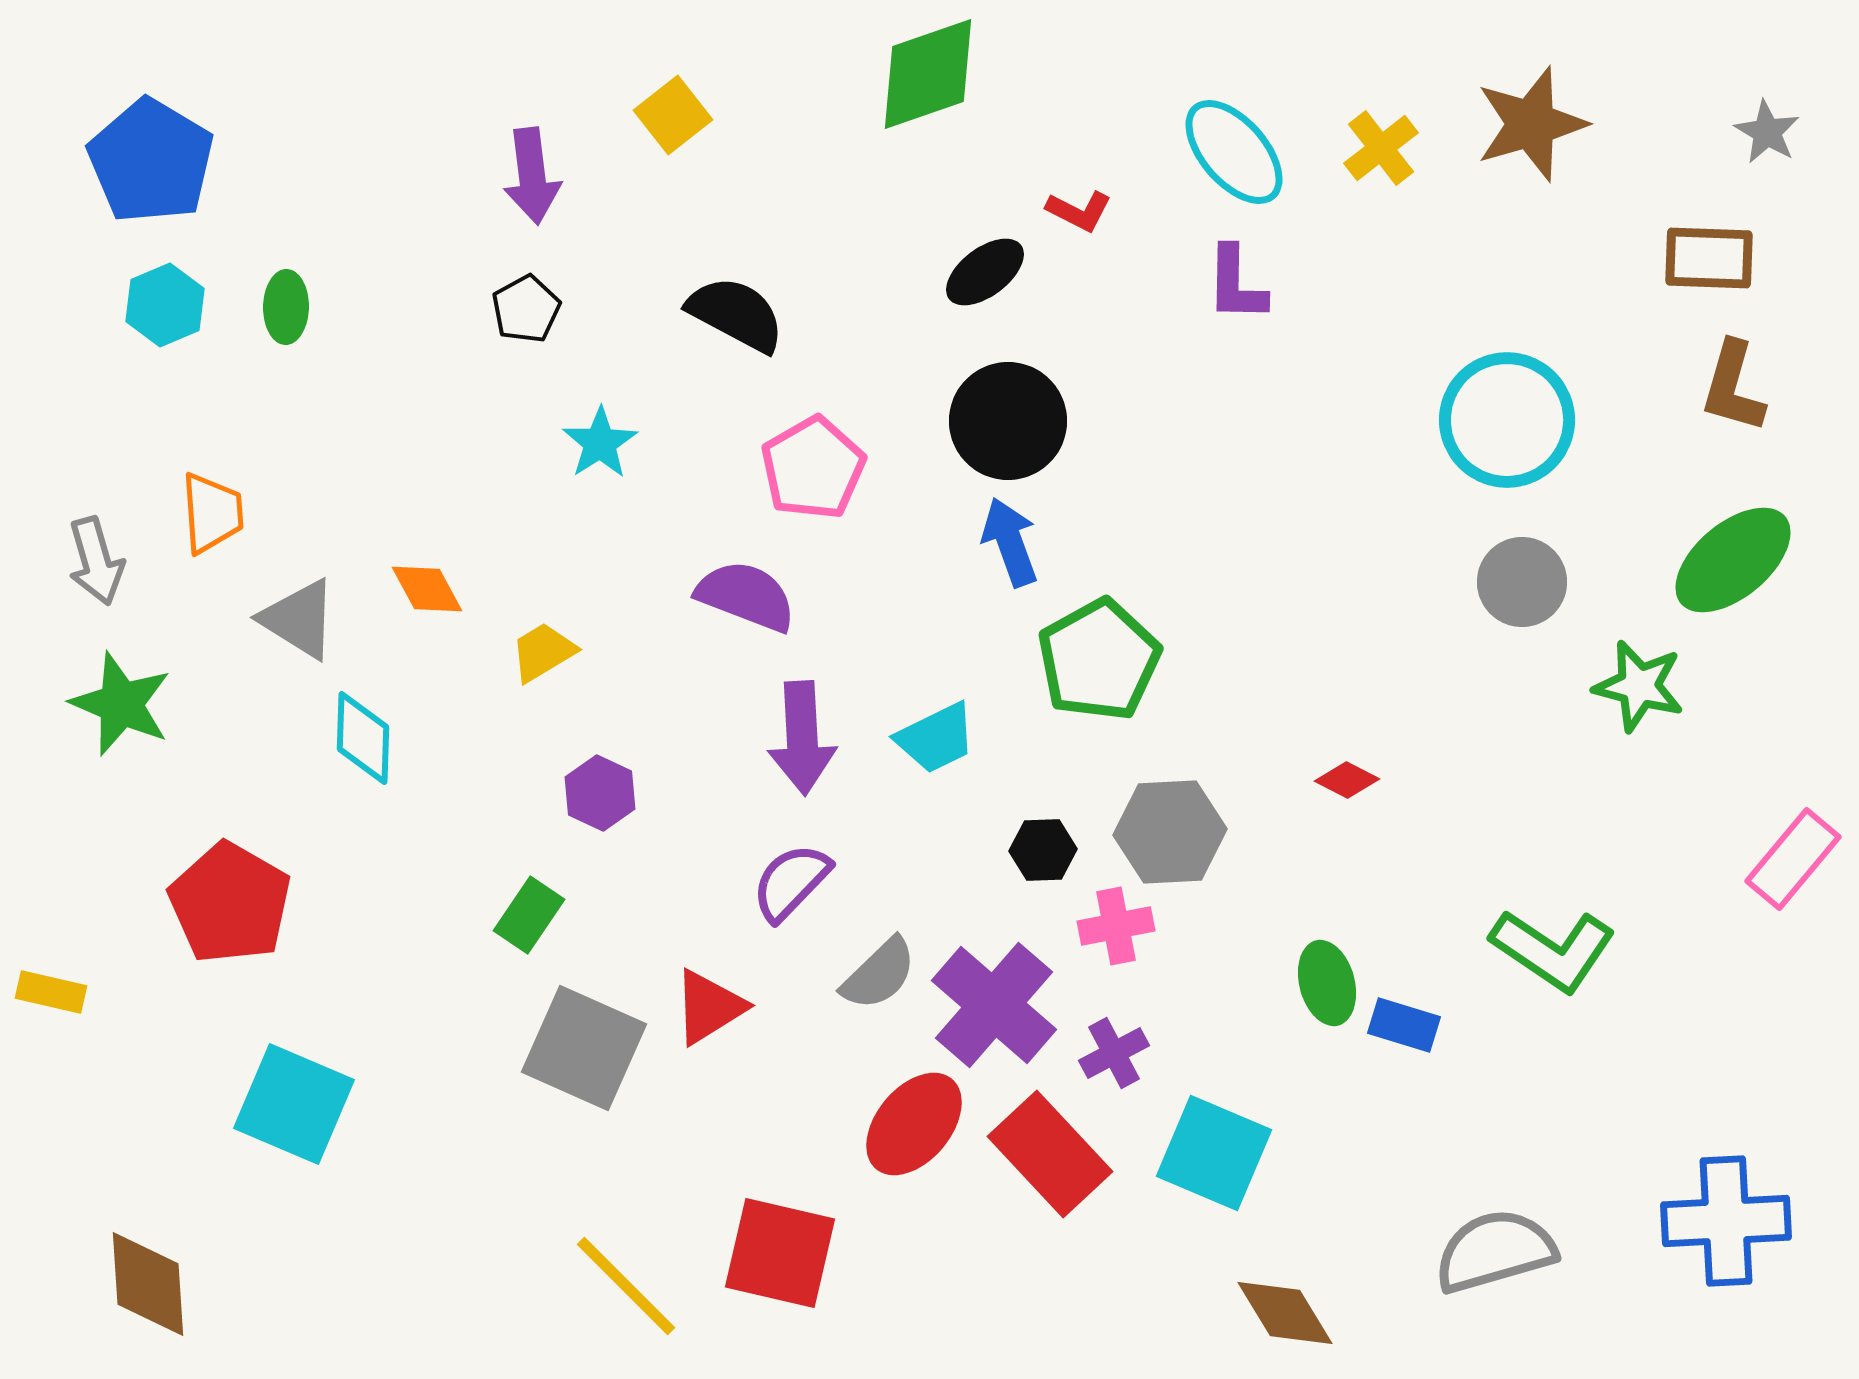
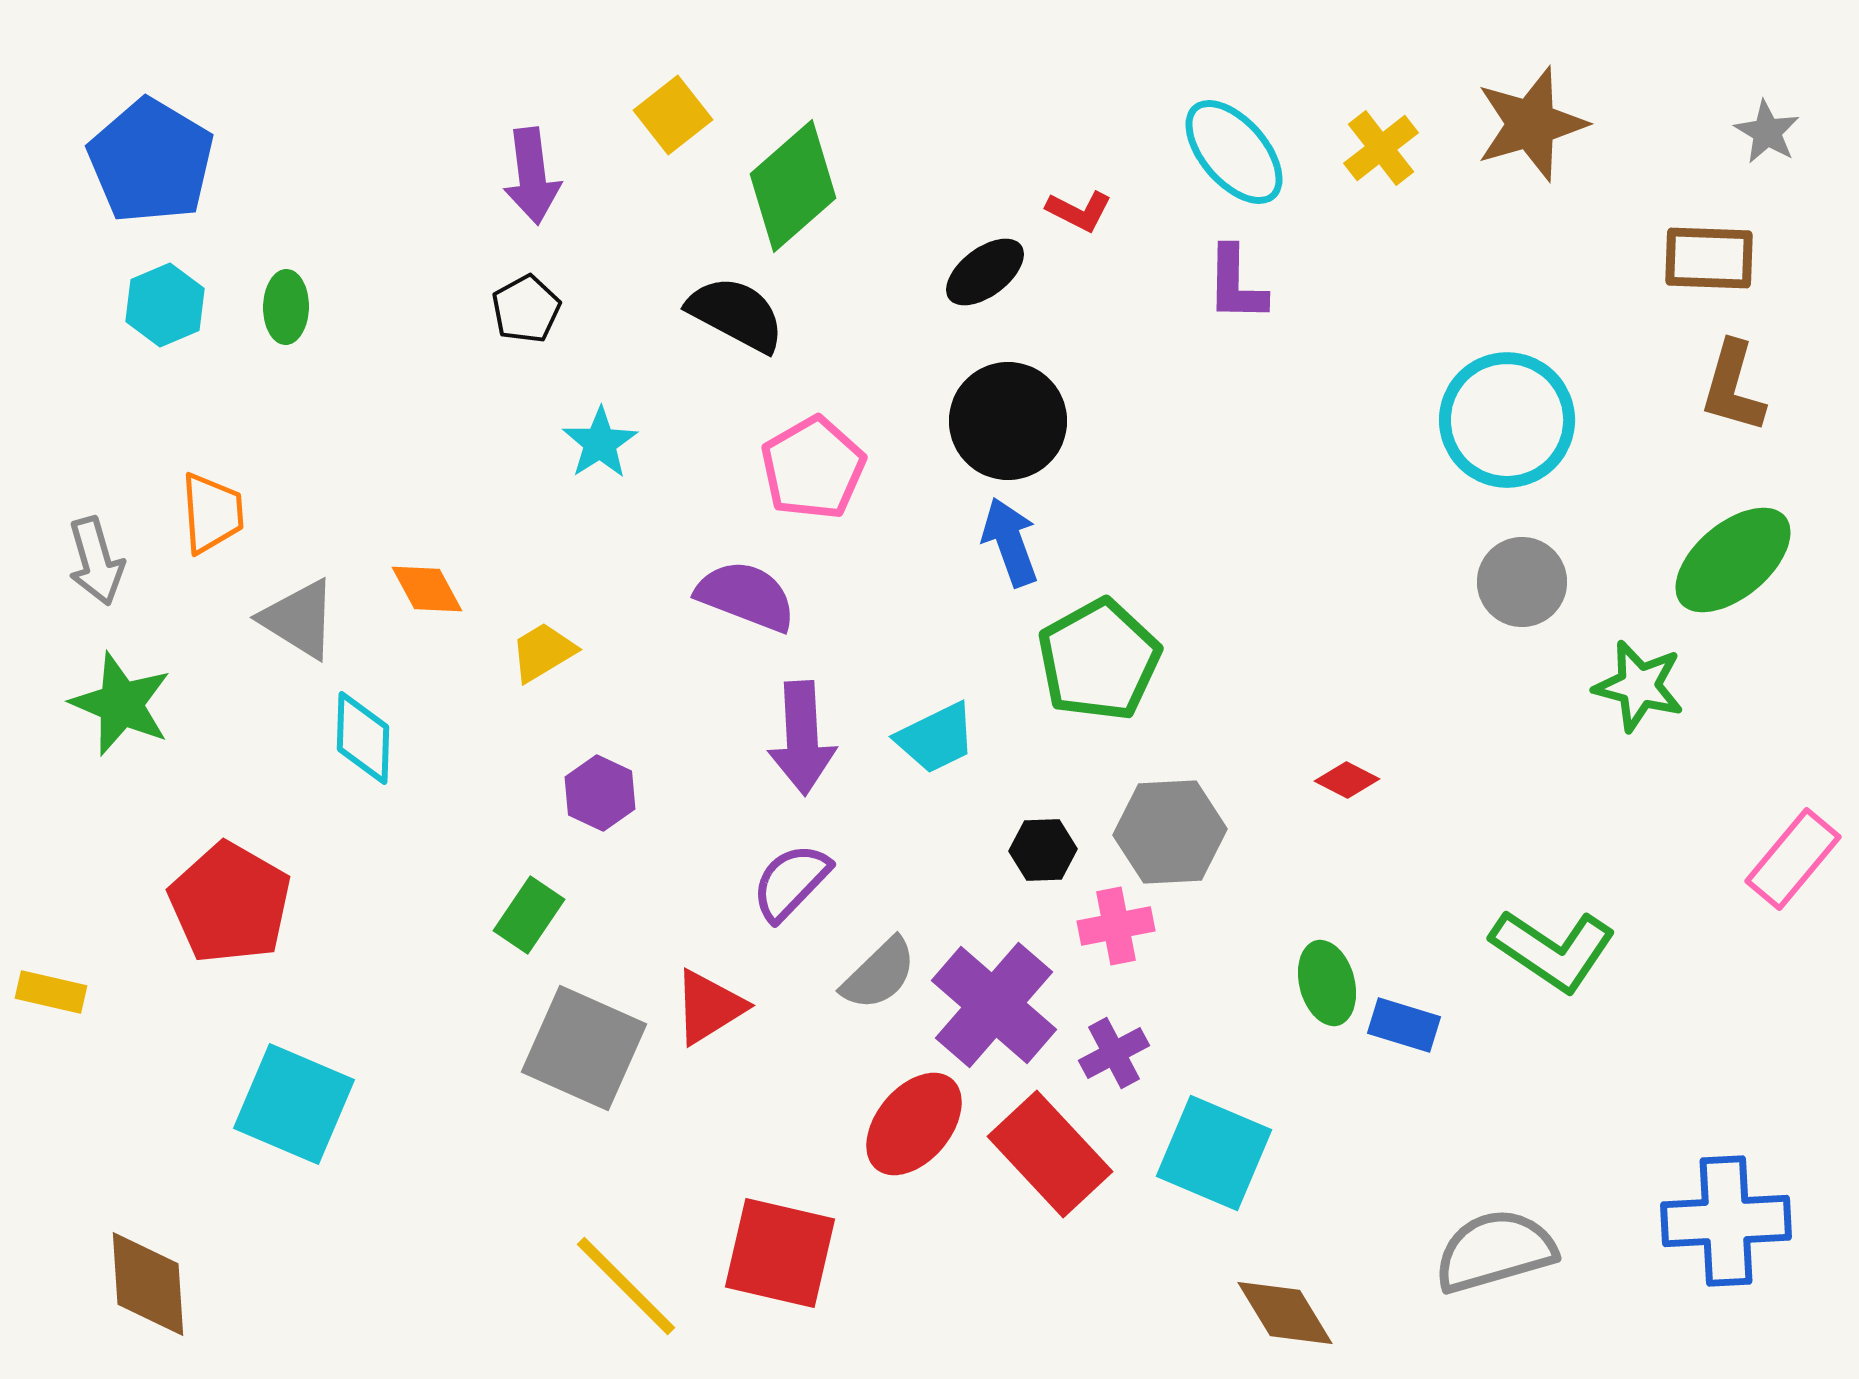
green diamond at (928, 74): moved 135 px left, 112 px down; rotated 22 degrees counterclockwise
